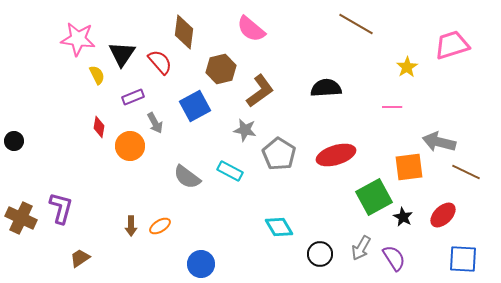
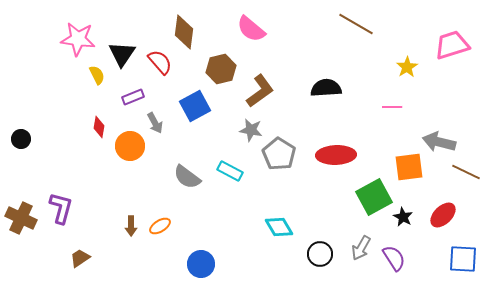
gray star at (245, 130): moved 6 px right
black circle at (14, 141): moved 7 px right, 2 px up
red ellipse at (336, 155): rotated 15 degrees clockwise
